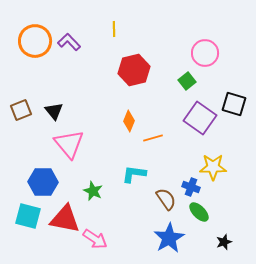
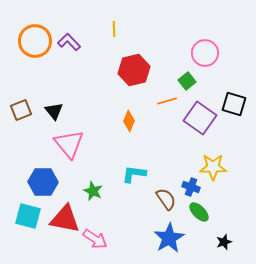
orange line: moved 14 px right, 37 px up
